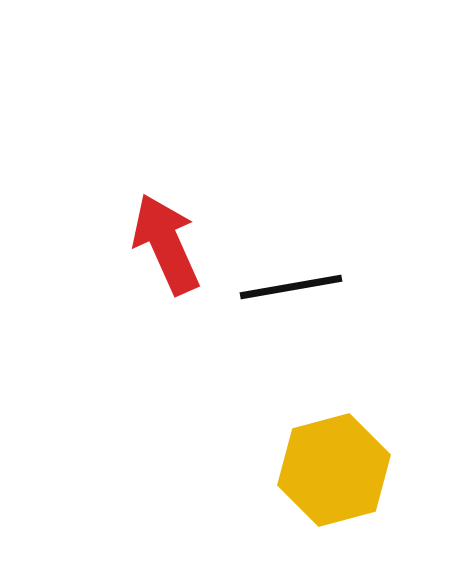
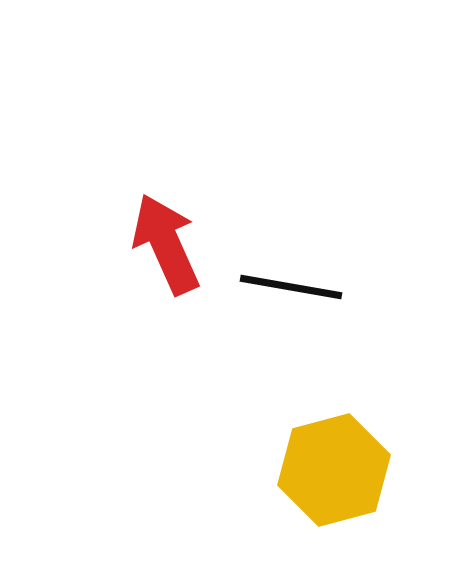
black line: rotated 20 degrees clockwise
